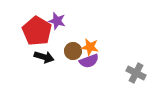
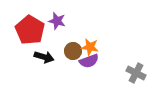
red pentagon: moved 7 px left, 1 px up
